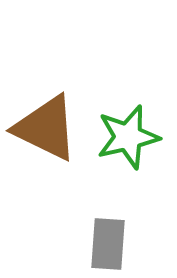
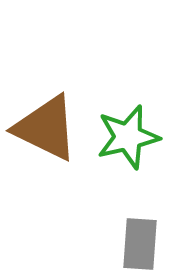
gray rectangle: moved 32 px right
